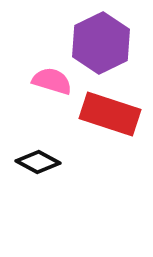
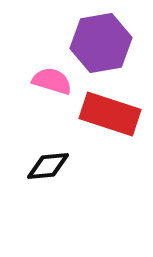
purple hexagon: rotated 16 degrees clockwise
black diamond: moved 10 px right, 4 px down; rotated 33 degrees counterclockwise
